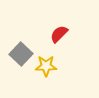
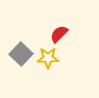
yellow star: moved 2 px right, 8 px up
